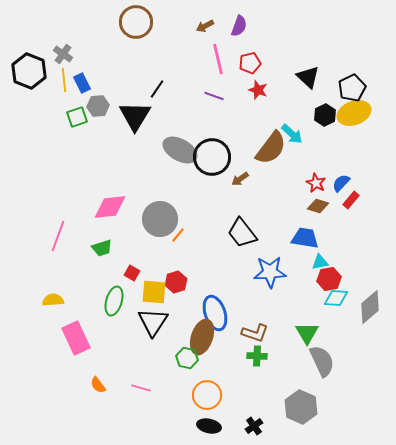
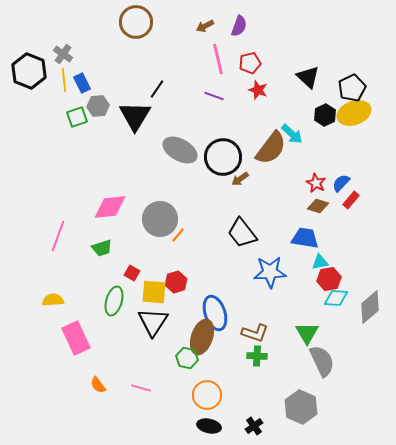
black circle at (212, 157): moved 11 px right
